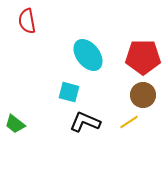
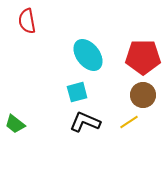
cyan square: moved 8 px right; rotated 30 degrees counterclockwise
